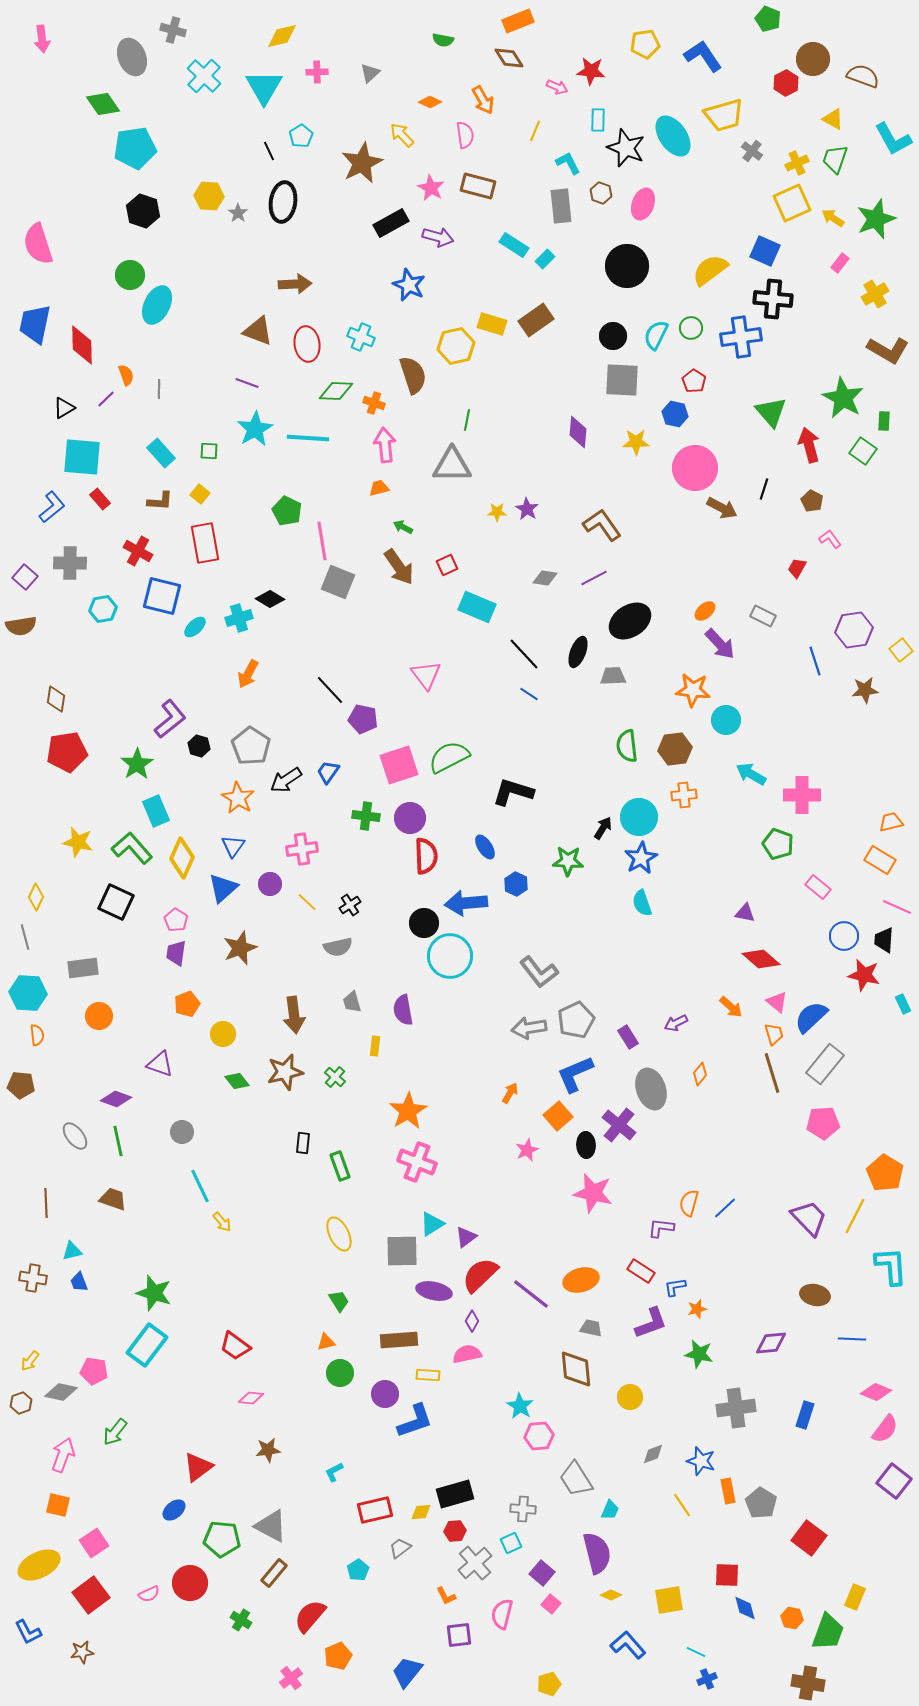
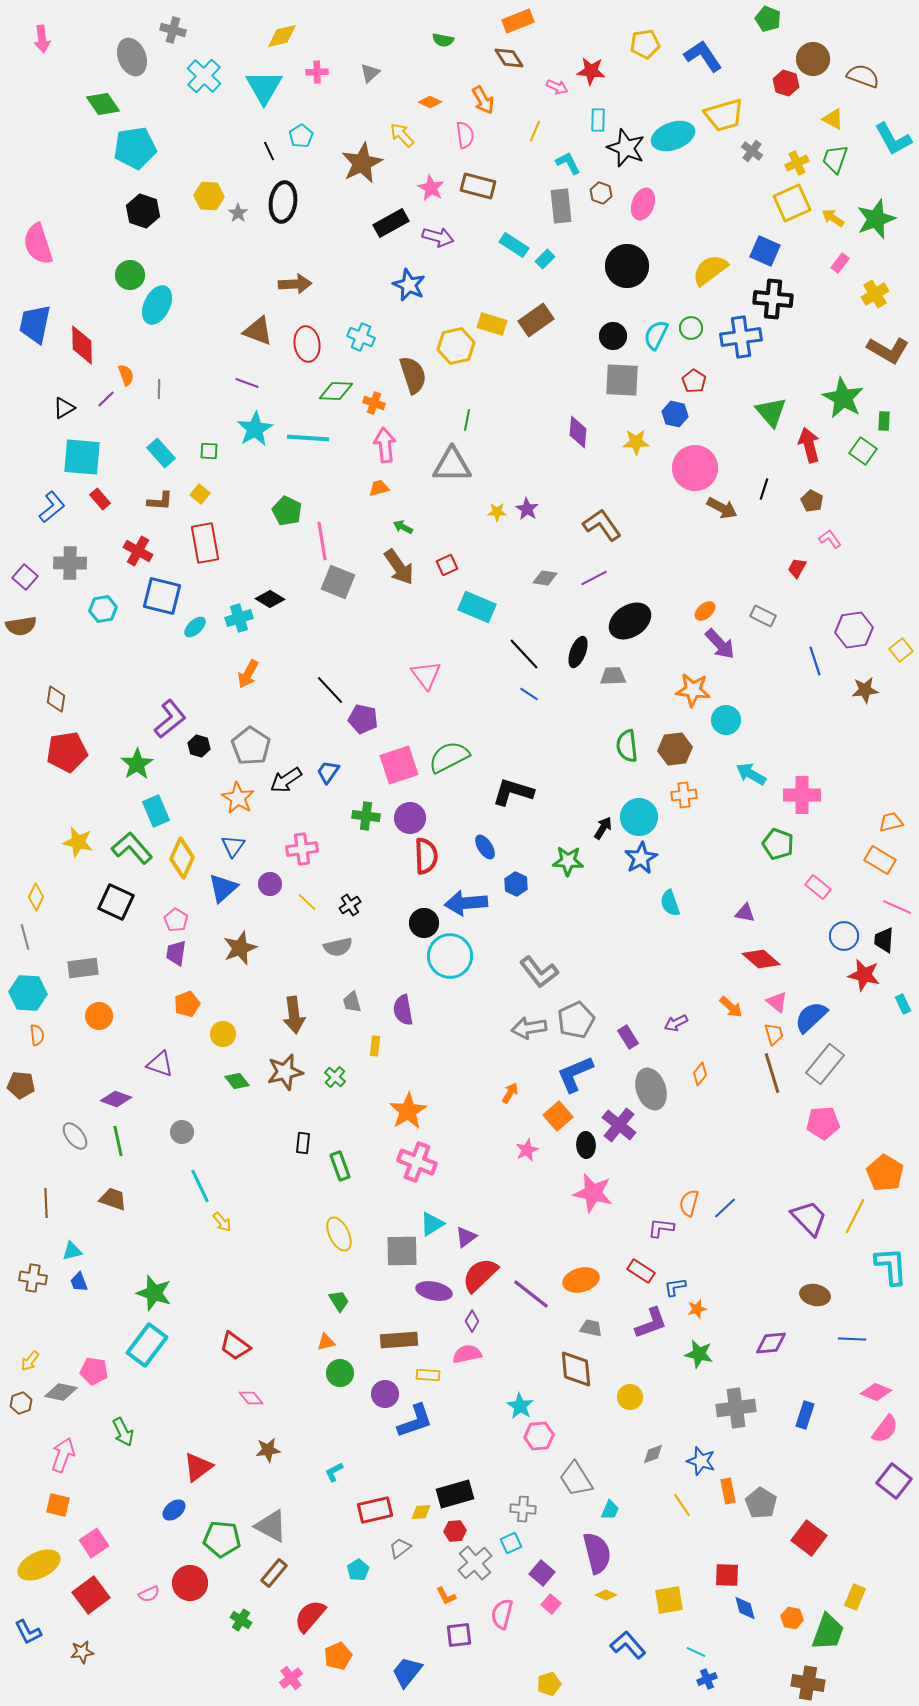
red hexagon at (786, 83): rotated 15 degrees counterclockwise
cyan ellipse at (673, 136): rotated 75 degrees counterclockwise
cyan semicircle at (642, 903): moved 28 px right
pink diamond at (251, 1398): rotated 45 degrees clockwise
green arrow at (115, 1432): moved 8 px right; rotated 64 degrees counterclockwise
yellow diamond at (611, 1595): moved 5 px left
